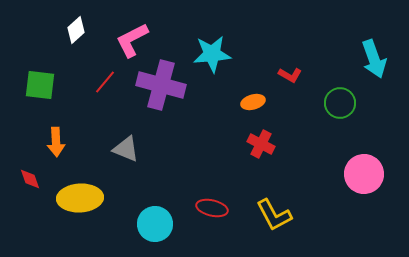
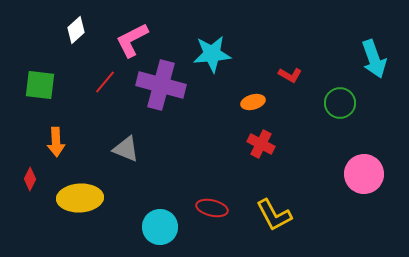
red diamond: rotated 45 degrees clockwise
cyan circle: moved 5 px right, 3 px down
